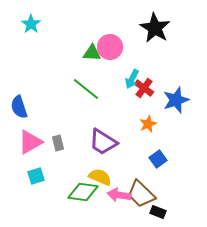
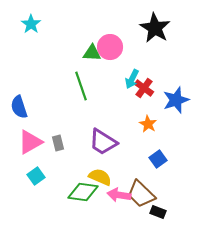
green line: moved 5 px left, 3 px up; rotated 32 degrees clockwise
orange star: rotated 18 degrees counterclockwise
cyan square: rotated 18 degrees counterclockwise
